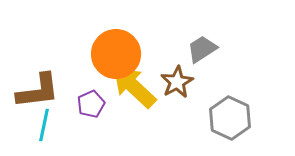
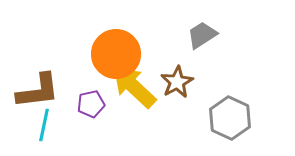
gray trapezoid: moved 14 px up
purple pentagon: rotated 12 degrees clockwise
